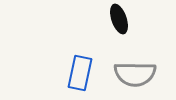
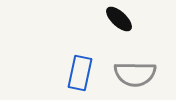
black ellipse: rotated 28 degrees counterclockwise
